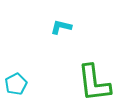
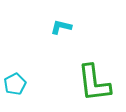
cyan pentagon: moved 1 px left
